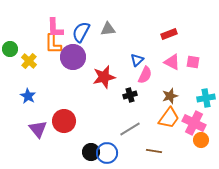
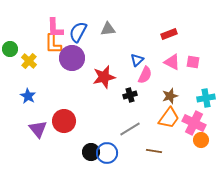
blue semicircle: moved 3 px left
purple circle: moved 1 px left, 1 px down
